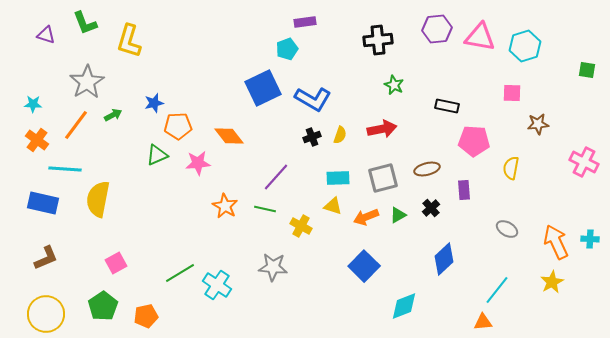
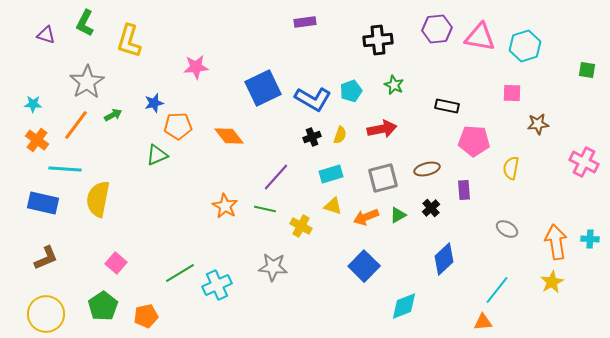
green L-shape at (85, 23): rotated 48 degrees clockwise
cyan pentagon at (287, 49): moved 64 px right, 42 px down
pink star at (198, 163): moved 2 px left, 96 px up
cyan rectangle at (338, 178): moved 7 px left, 4 px up; rotated 15 degrees counterclockwise
orange arrow at (556, 242): rotated 16 degrees clockwise
pink square at (116, 263): rotated 20 degrees counterclockwise
cyan cross at (217, 285): rotated 32 degrees clockwise
